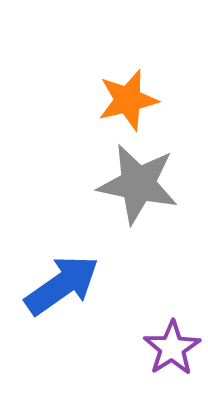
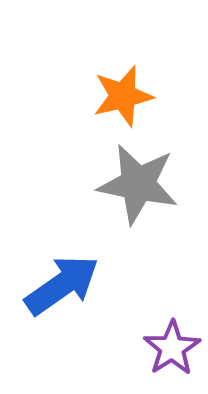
orange star: moved 5 px left, 4 px up
